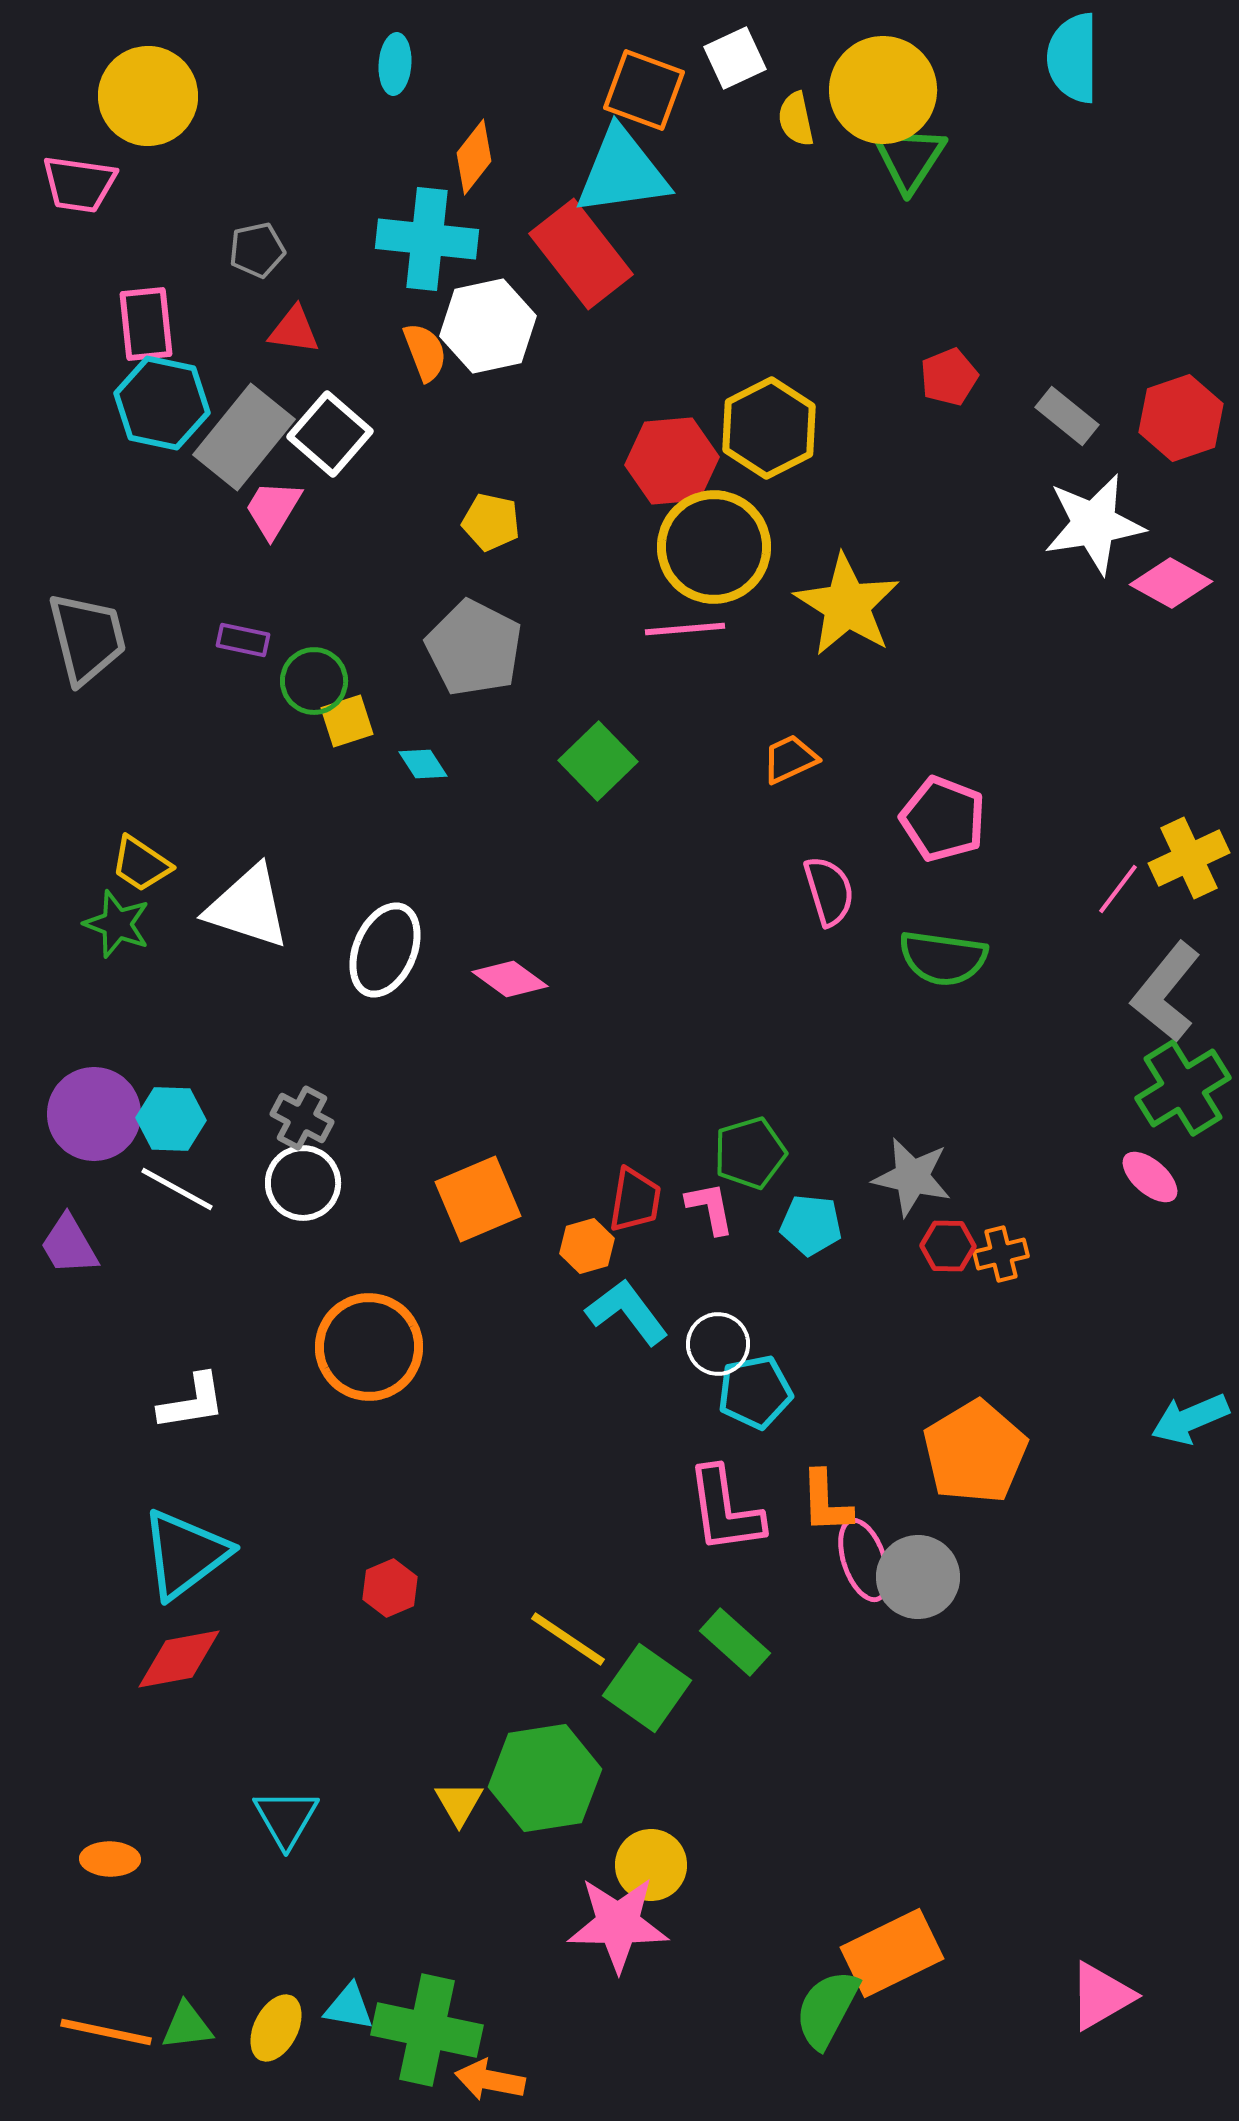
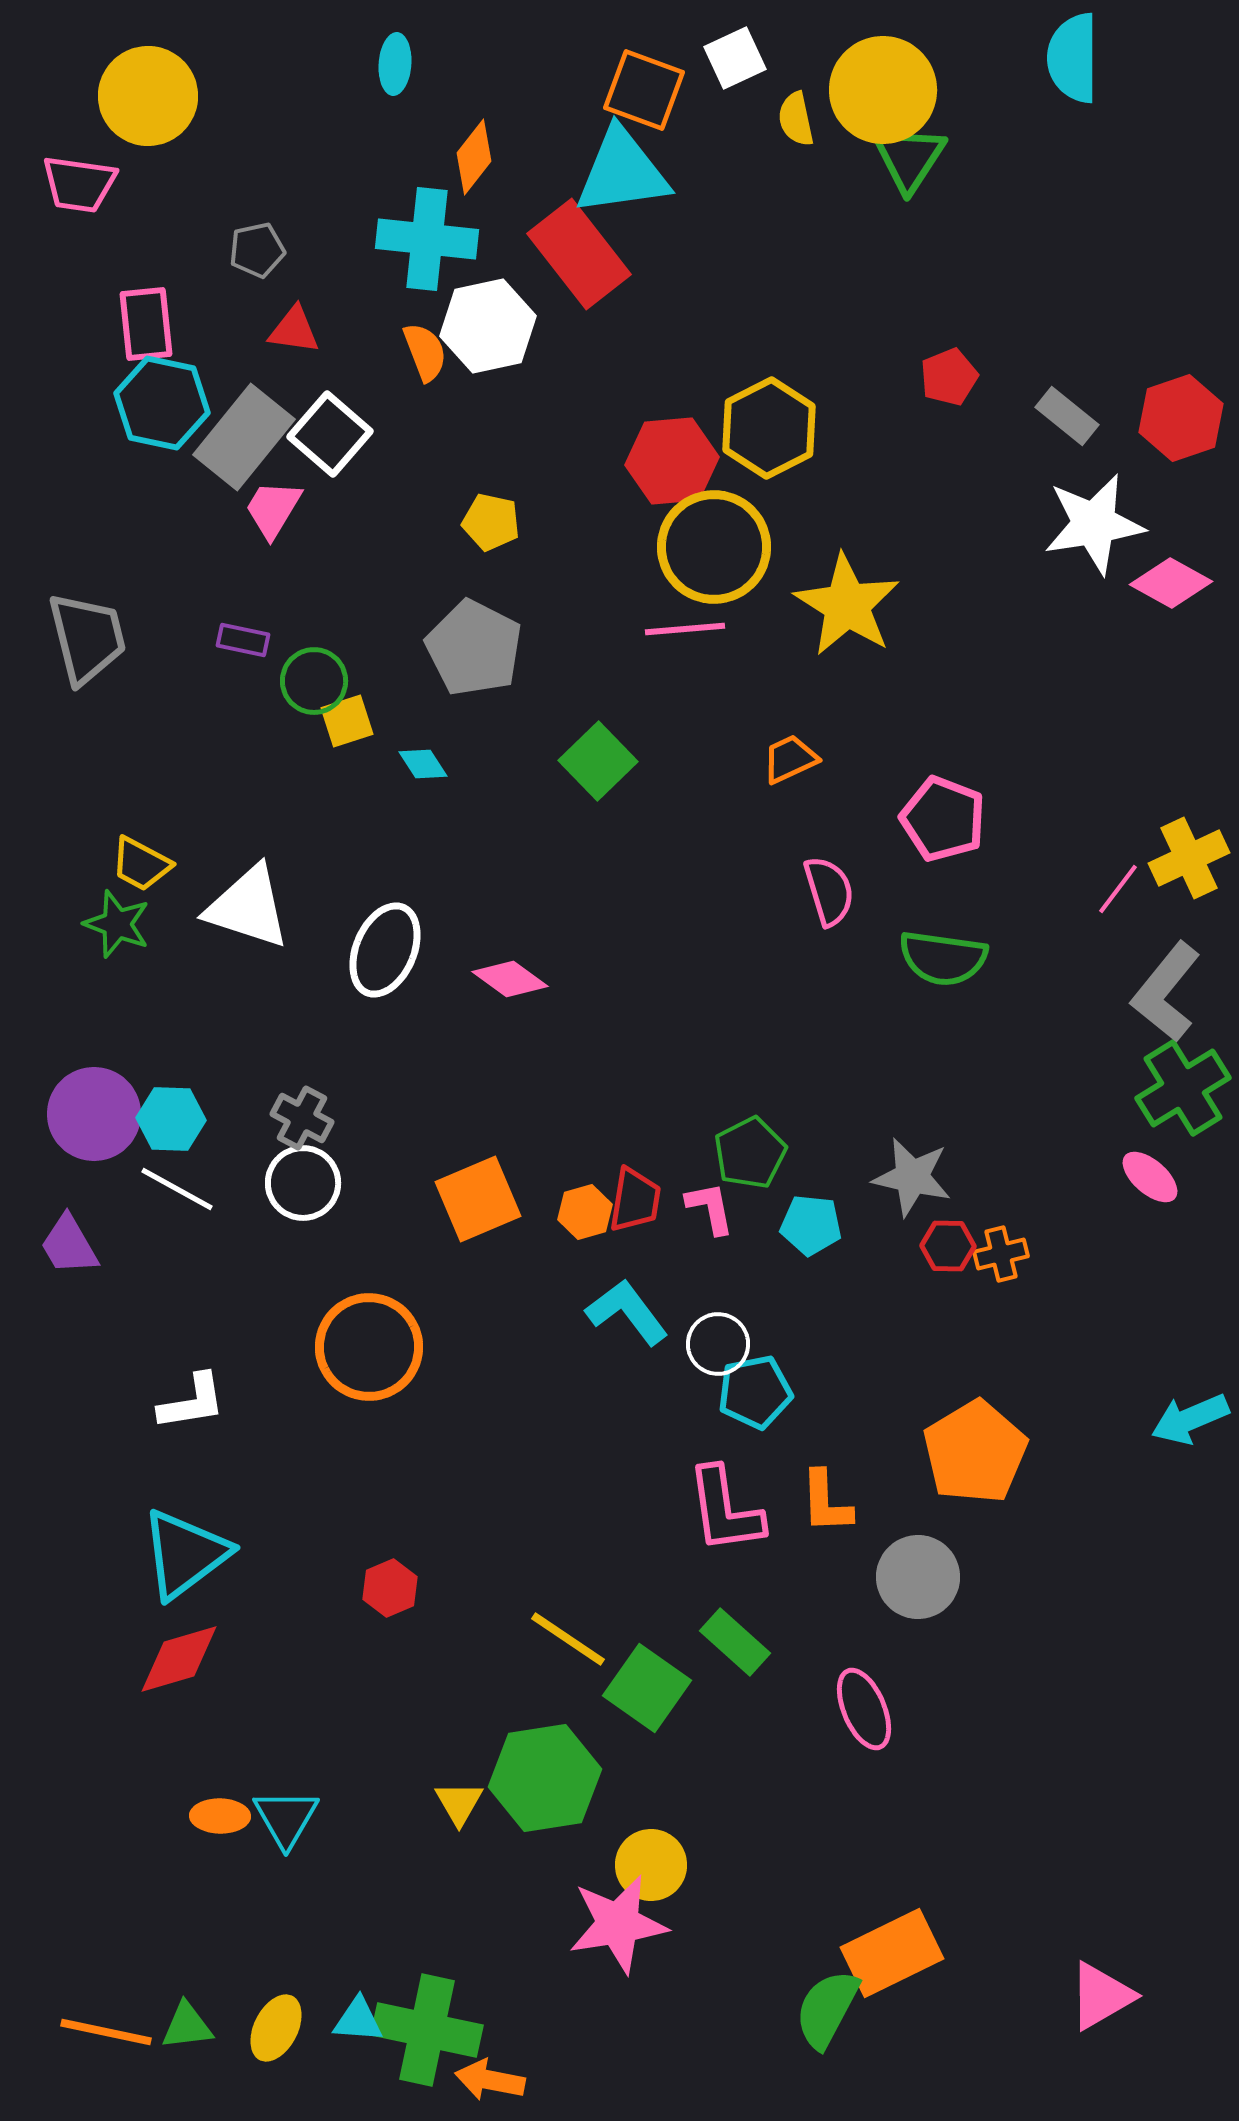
red rectangle at (581, 254): moved 2 px left
yellow trapezoid at (141, 864): rotated 6 degrees counterclockwise
green pentagon at (750, 1153): rotated 10 degrees counterclockwise
orange hexagon at (587, 1246): moved 2 px left, 34 px up
pink ellipse at (864, 1560): moved 149 px down; rotated 4 degrees counterclockwise
red diamond at (179, 1659): rotated 6 degrees counterclockwise
orange ellipse at (110, 1859): moved 110 px right, 43 px up
pink star at (618, 1924): rotated 10 degrees counterclockwise
cyan triangle at (349, 2007): moved 9 px right, 13 px down; rotated 6 degrees counterclockwise
